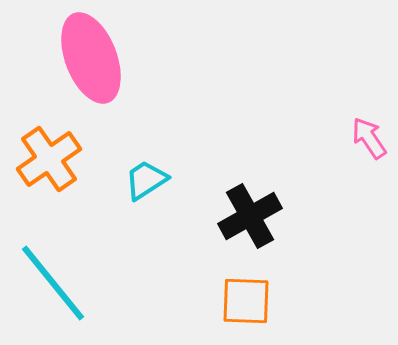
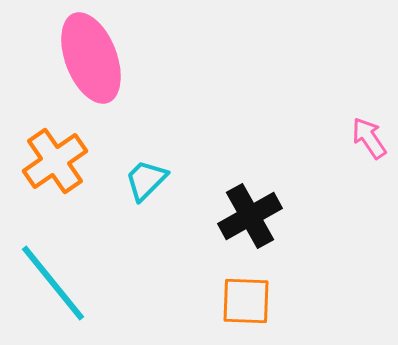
orange cross: moved 6 px right, 2 px down
cyan trapezoid: rotated 12 degrees counterclockwise
